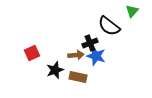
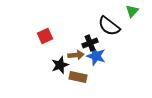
red square: moved 13 px right, 17 px up
black star: moved 5 px right, 5 px up
